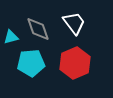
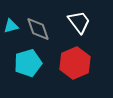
white trapezoid: moved 5 px right, 1 px up
cyan triangle: moved 11 px up
cyan pentagon: moved 3 px left; rotated 12 degrees counterclockwise
